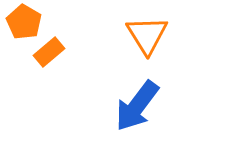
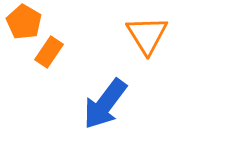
orange rectangle: rotated 16 degrees counterclockwise
blue arrow: moved 32 px left, 2 px up
